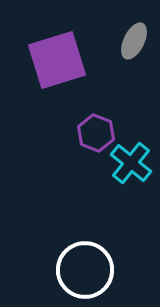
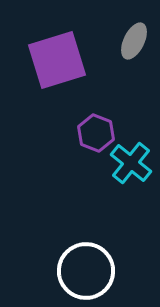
white circle: moved 1 px right, 1 px down
